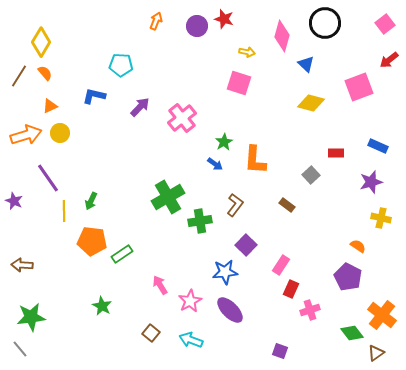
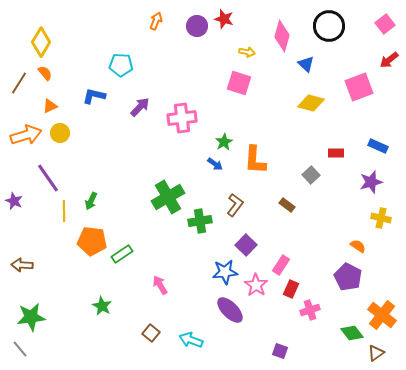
black circle at (325, 23): moved 4 px right, 3 px down
brown line at (19, 76): moved 7 px down
pink cross at (182, 118): rotated 32 degrees clockwise
pink star at (190, 301): moved 66 px right, 16 px up; rotated 10 degrees counterclockwise
